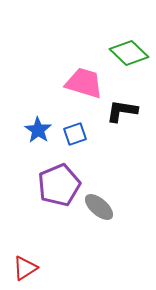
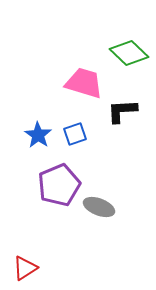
black L-shape: rotated 12 degrees counterclockwise
blue star: moved 5 px down
gray ellipse: rotated 20 degrees counterclockwise
